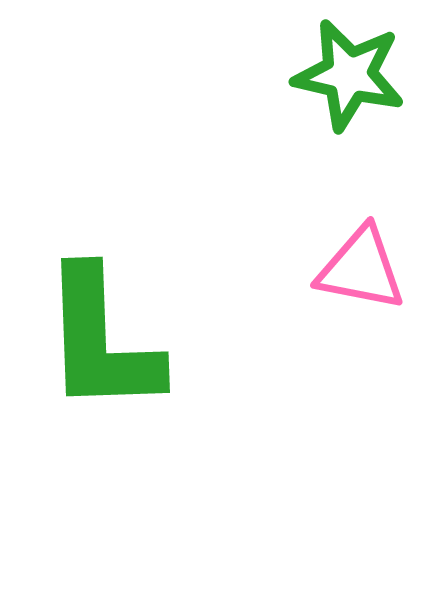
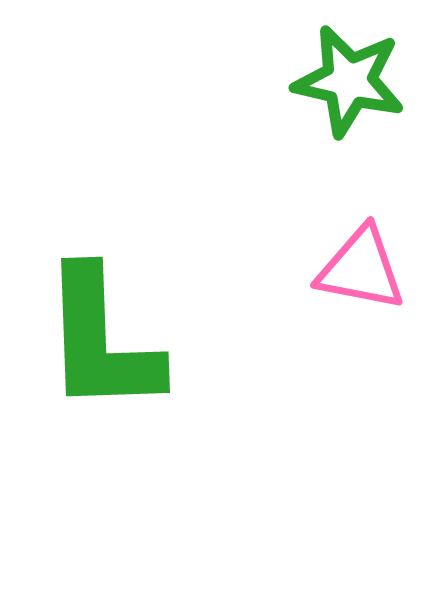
green star: moved 6 px down
